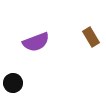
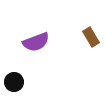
black circle: moved 1 px right, 1 px up
